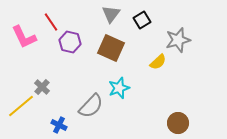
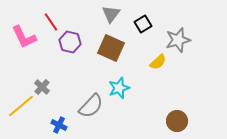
black square: moved 1 px right, 4 px down
brown circle: moved 1 px left, 2 px up
